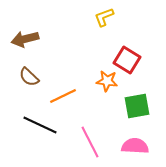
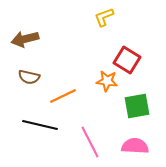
brown semicircle: rotated 30 degrees counterclockwise
black line: rotated 12 degrees counterclockwise
